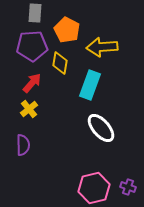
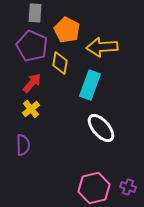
purple pentagon: rotated 28 degrees clockwise
yellow cross: moved 2 px right
